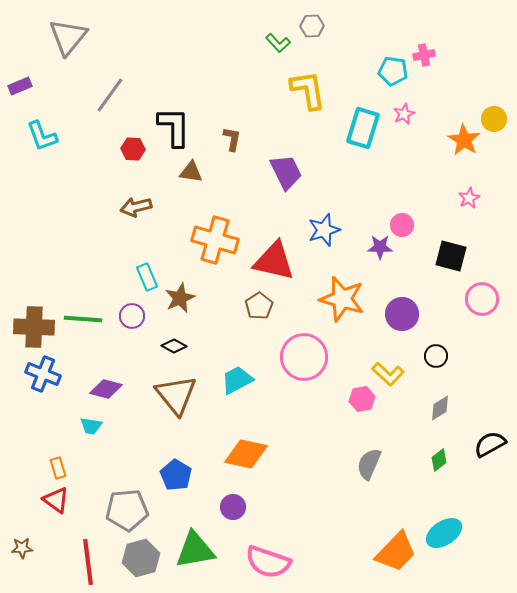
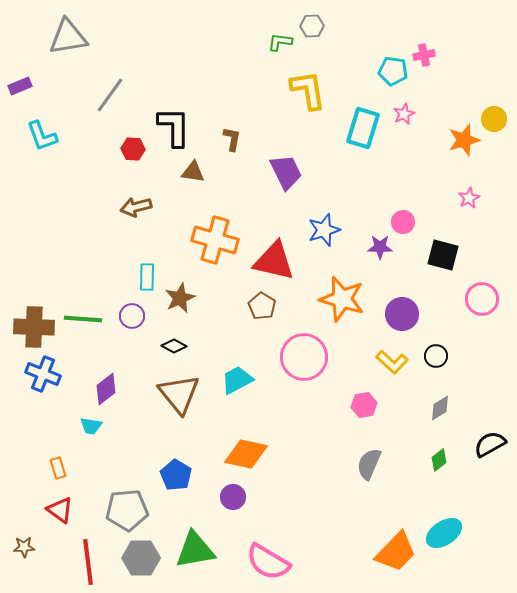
gray triangle at (68, 37): rotated 42 degrees clockwise
green L-shape at (278, 43): moved 2 px right, 1 px up; rotated 140 degrees clockwise
orange star at (464, 140): rotated 24 degrees clockwise
brown triangle at (191, 172): moved 2 px right
pink circle at (402, 225): moved 1 px right, 3 px up
black square at (451, 256): moved 8 px left, 1 px up
cyan rectangle at (147, 277): rotated 24 degrees clockwise
brown pentagon at (259, 306): moved 3 px right; rotated 8 degrees counterclockwise
yellow L-shape at (388, 374): moved 4 px right, 12 px up
purple diamond at (106, 389): rotated 52 degrees counterclockwise
brown triangle at (176, 395): moved 3 px right, 1 px up
pink hexagon at (362, 399): moved 2 px right, 6 px down
red triangle at (56, 500): moved 4 px right, 10 px down
purple circle at (233, 507): moved 10 px up
brown star at (22, 548): moved 2 px right, 1 px up
gray hexagon at (141, 558): rotated 15 degrees clockwise
pink semicircle at (268, 562): rotated 12 degrees clockwise
